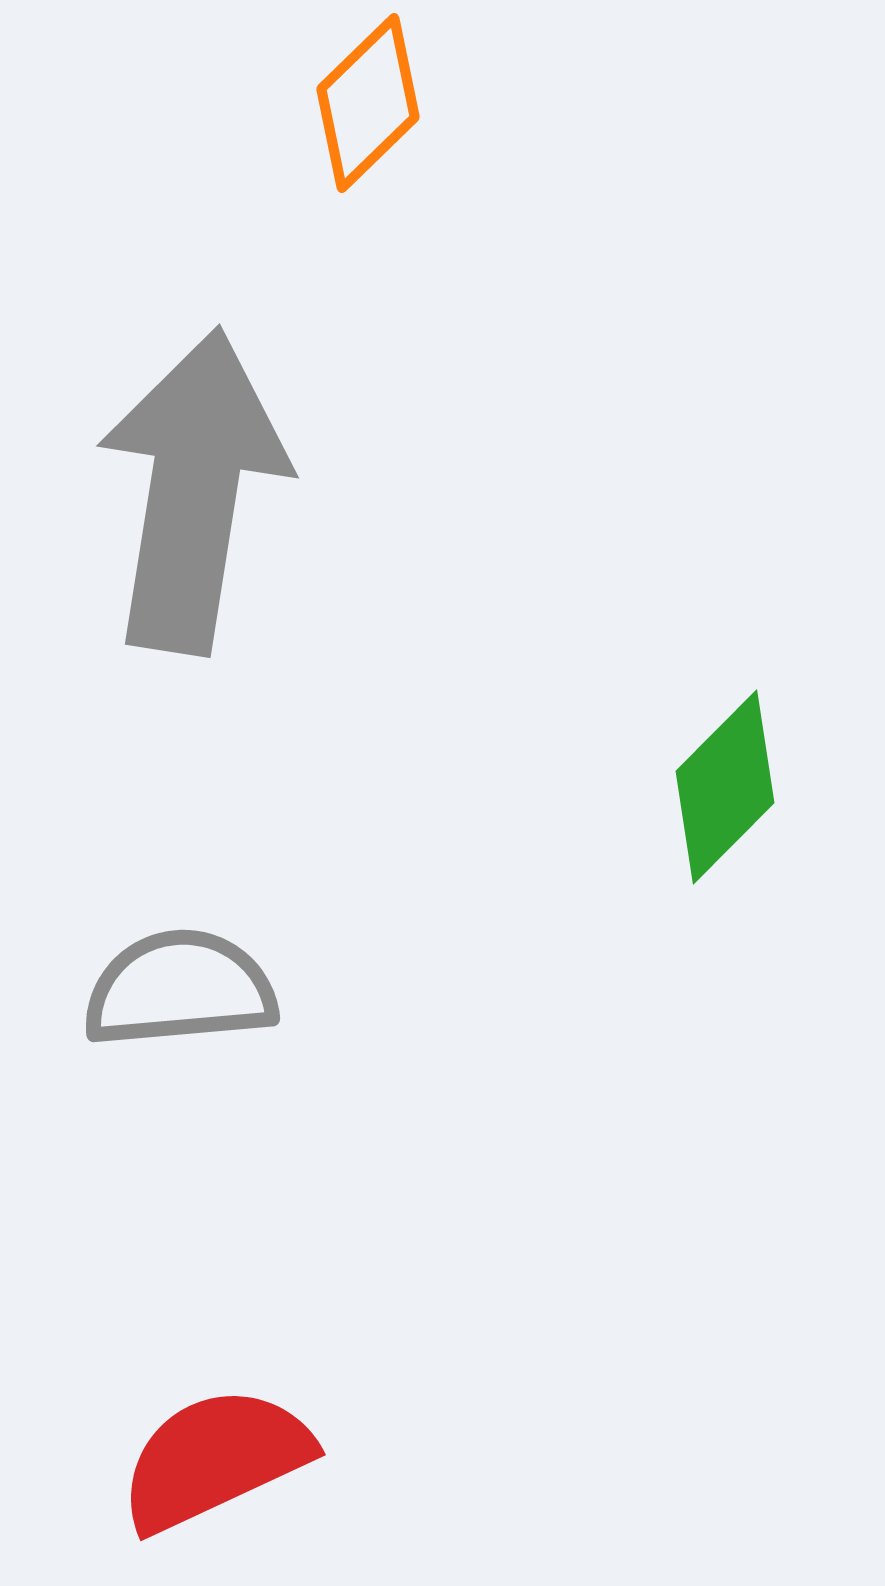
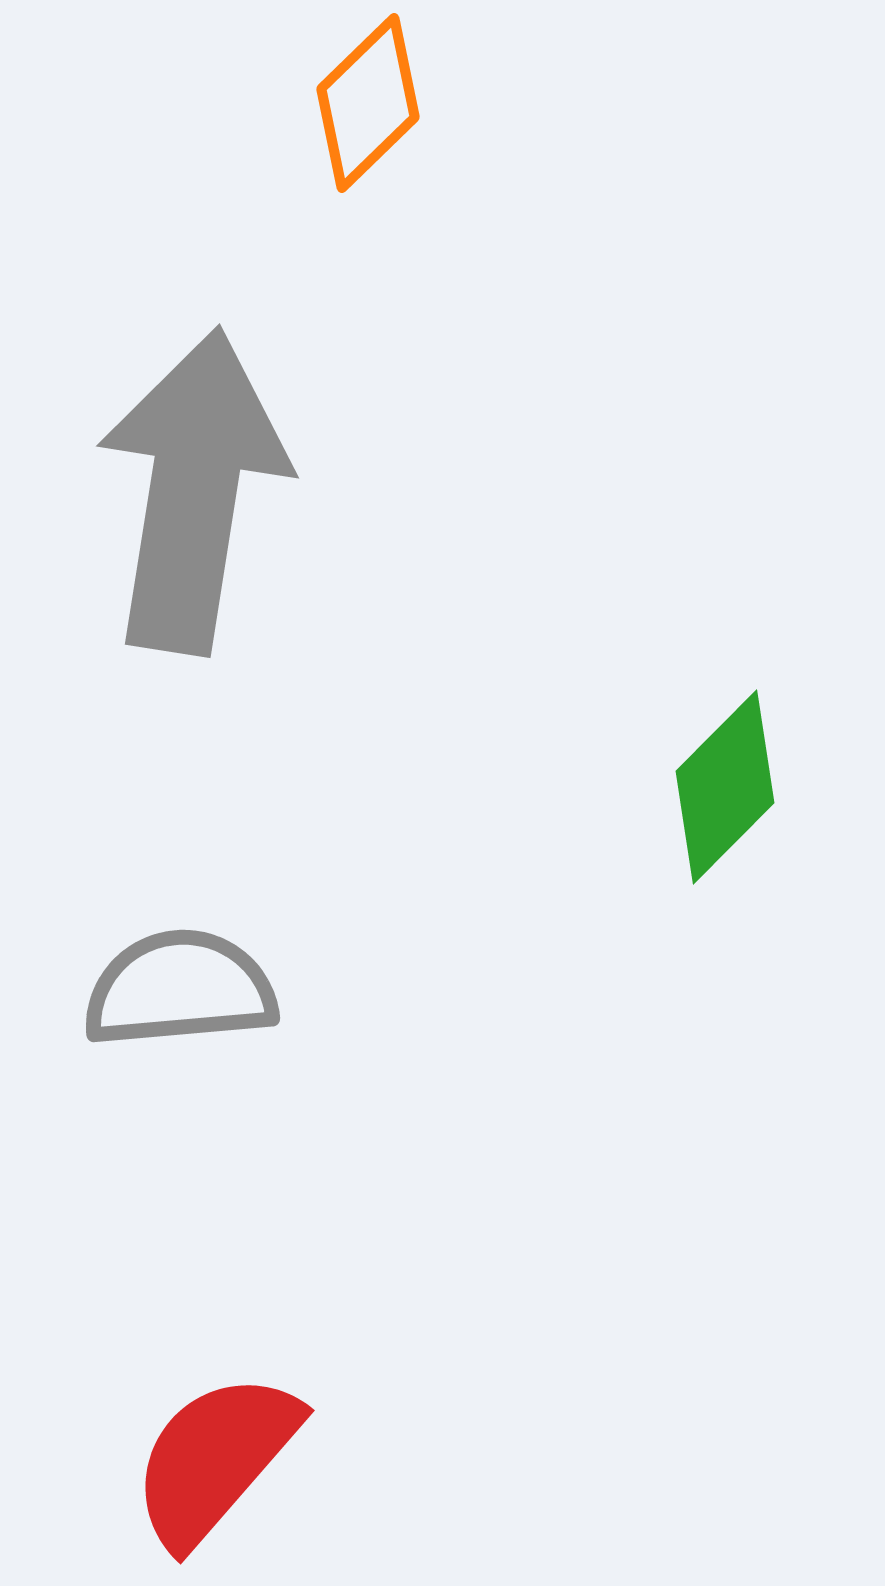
red semicircle: rotated 24 degrees counterclockwise
